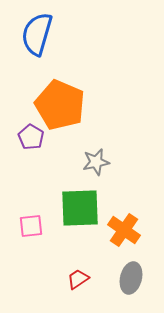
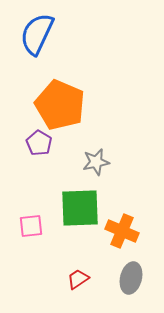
blue semicircle: rotated 9 degrees clockwise
purple pentagon: moved 8 px right, 6 px down
orange cross: moved 2 px left, 1 px down; rotated 12 degrees counterclockwise
